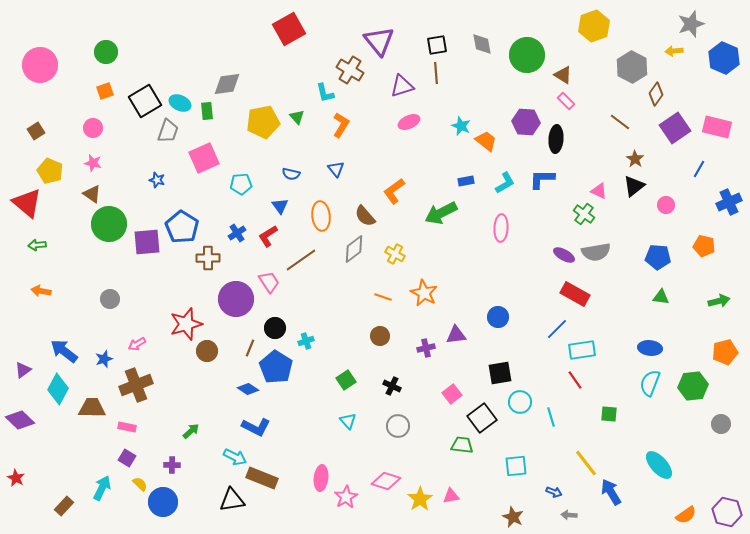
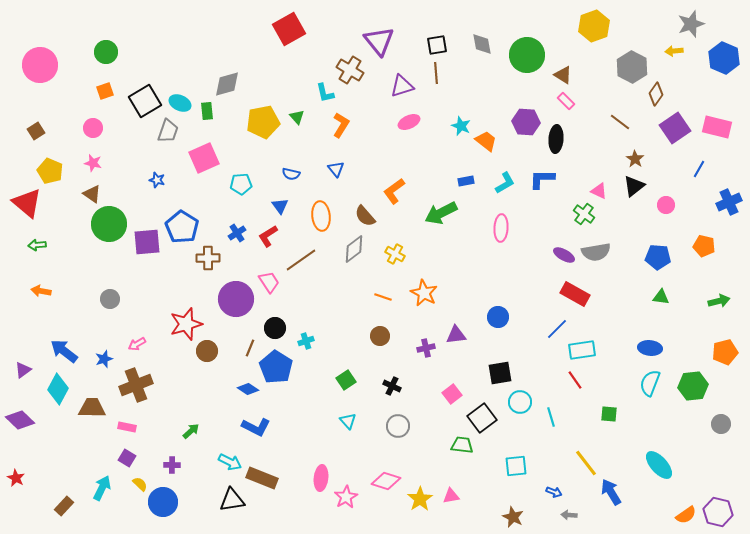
gray diamond at (227, 84): rotated 8 degrees counterclockwise
cyan arrow at (235, 457): moved 5 px left, 5 px down
purple hexagon at (727, 512): moved 9 px left
